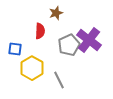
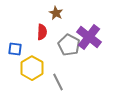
brown star: rotated 24 degrees counterclockwise
red semicircle: moved 2 px right, 1 px down
purple cross: moved 3 px up
gray pentagon: rotated 20 degrees counterclockwise
gray line: moved 1 px left, 2 px down
